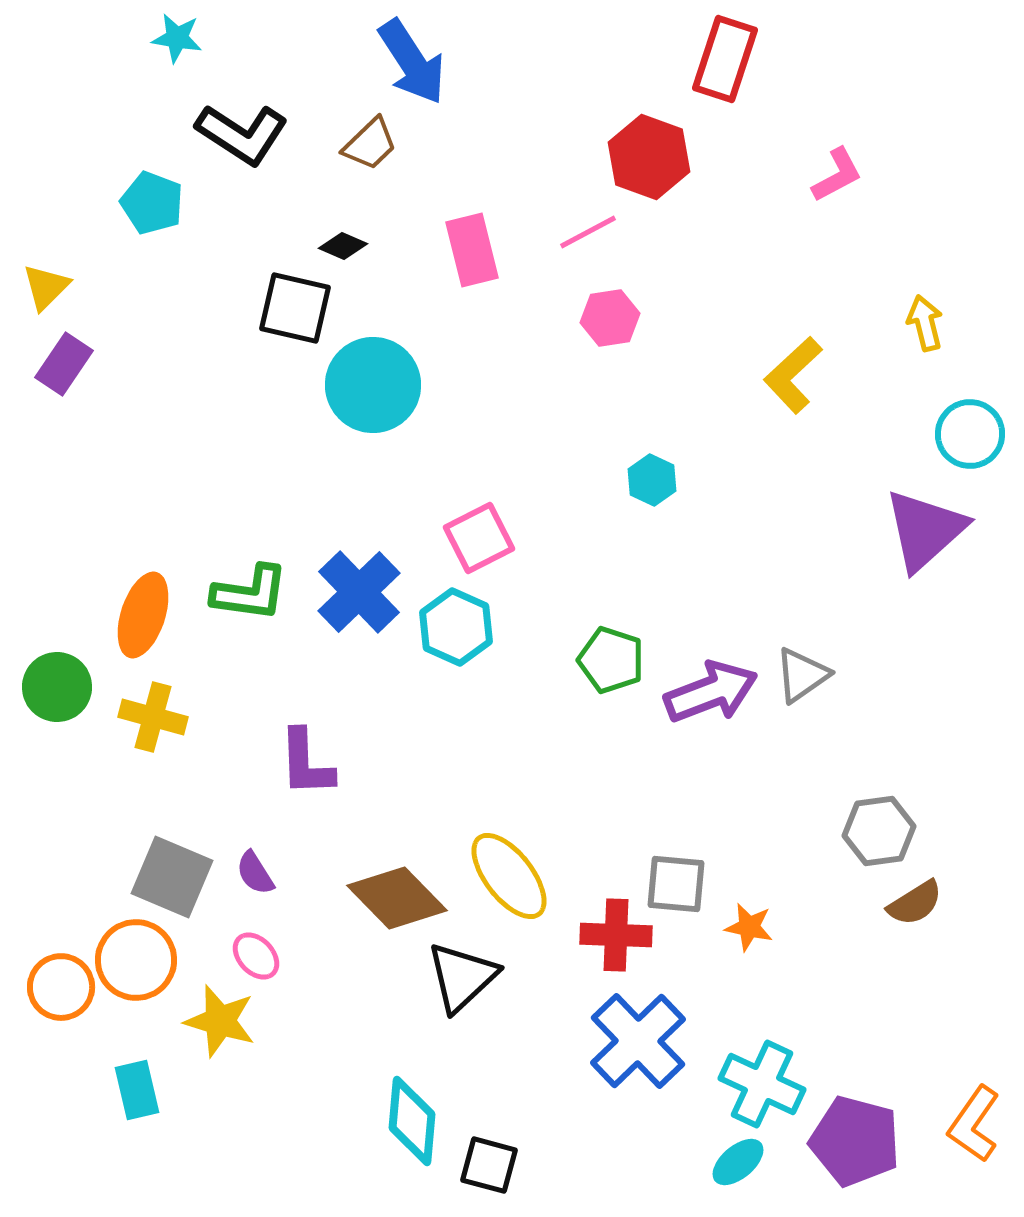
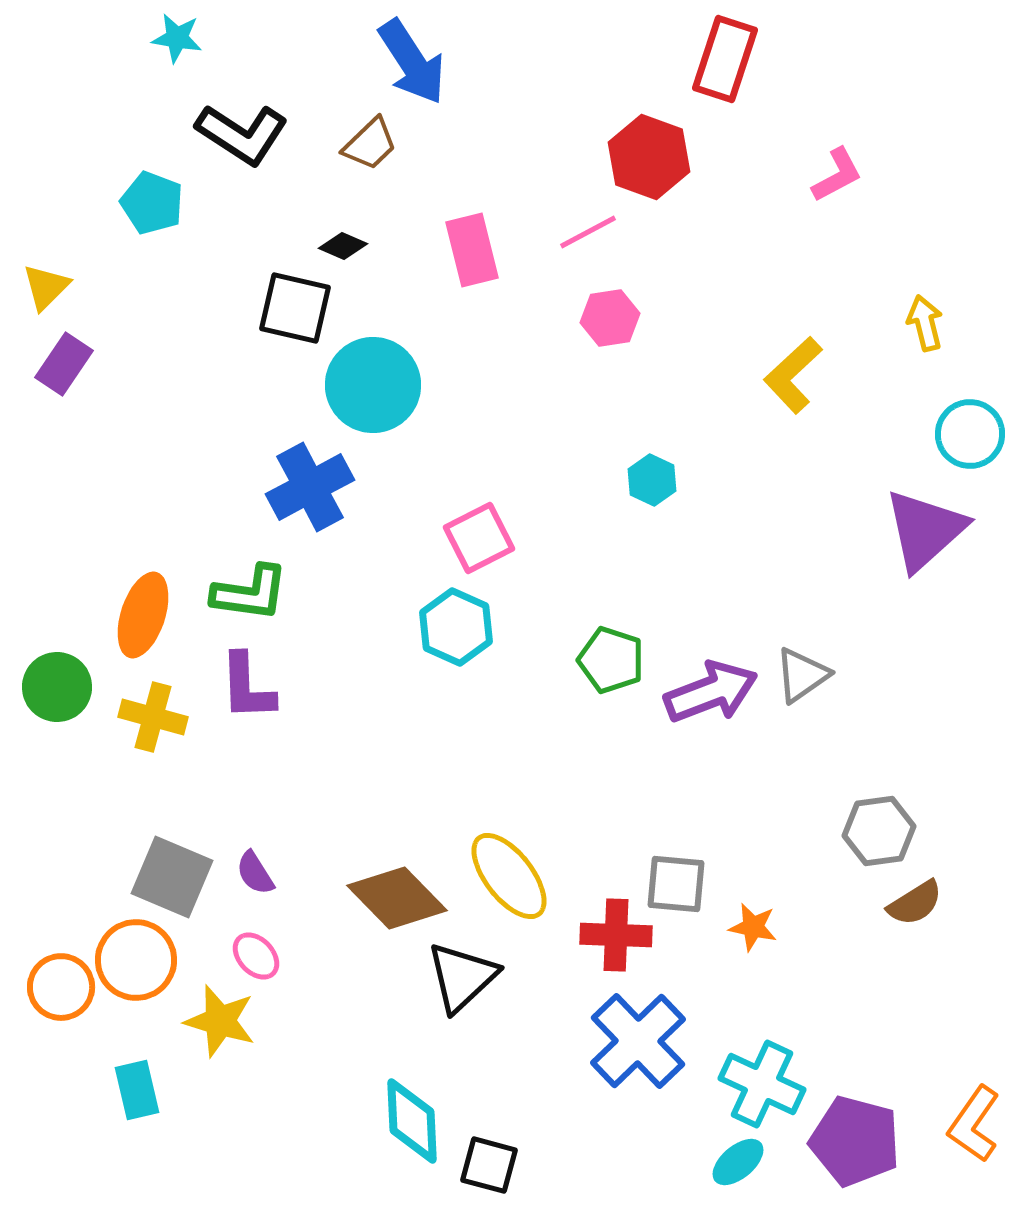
blue cross at (359, 592): moved 49 px left, 105 px up; rotated 16 degrees clockwise
purple L-shape at (306, 763): moved 59 px left, 76 px up
orange star at (749, 927): moved 4 px right
cyan diamond at (412, 1121): rotated 8 degrees counterclockwise
